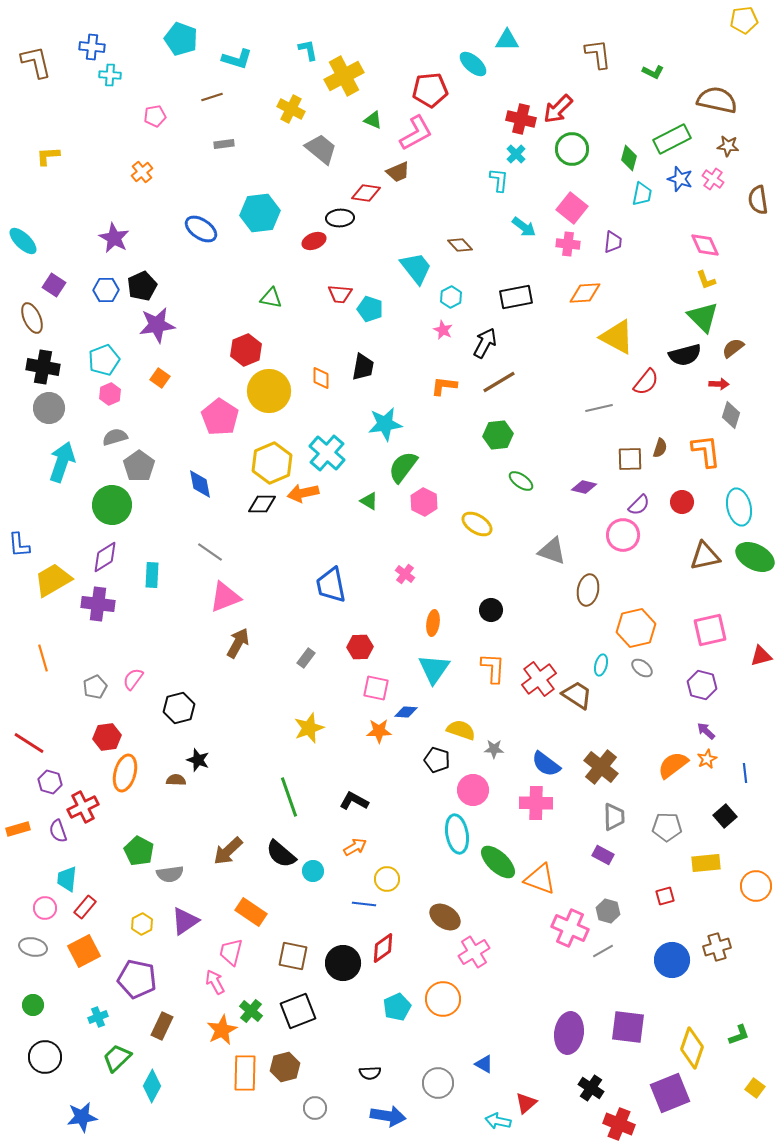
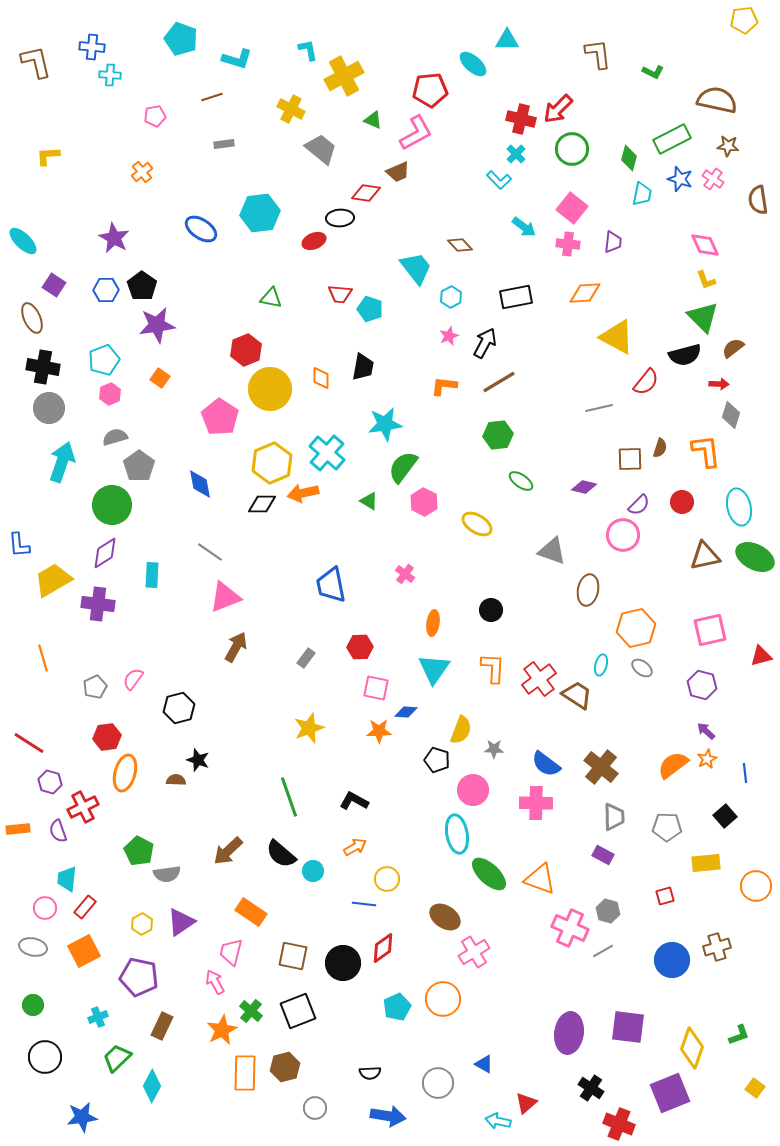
cyan L-shape at (499, 180): rotated 130 degrees clockwise
black pentagon at (142, 286): rotated 12 degrees counterclockwise
pink star at (443, 330): moved 6 px right, 6 px down; rotated 24 degrees clockwise
yellow circle at (269, 391): moved 1 px right, 2 px up
purple diamond at (105, 557): moved 4 px up
brown arrow at (238, 643): moved 2 px left, 4 px down
yellow semicircle at (461, 730): rotated 92 degrees clockwise
orange rectangle at (18, 829): rotated 10 degrees clockwise
green ellipse at (498, 862): moved 9 px left, 12 px down
gray semicircle at (170, 874): moved 3 px left
purple triangle at (185, 921): moved 4 px left, 1 px down
purple pentagon at (137, 979): moved 2 px right, 2 px up
